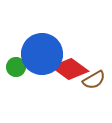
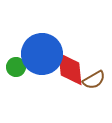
red diamond: rotated 48 degrees clockwise
